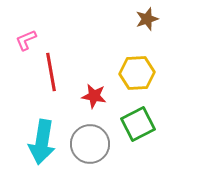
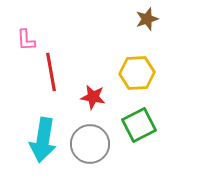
pink L-shape: rotated 70 degrees counterclockwise
red star: moved 1 px left, 1 px down
green square: moved 1 px right, 1 px down
cyan arrow: moved 1 px right, 2 px up
